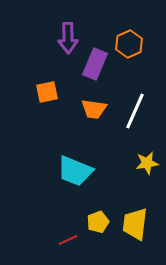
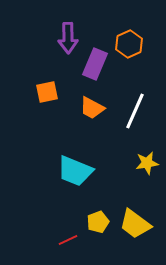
orange trapezoid: moved 2 px left, 1 px up; rotated 20 degrees clockwise
yellow trapezoid: rotated 60 degrees counterclockwise
